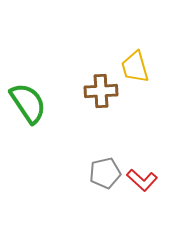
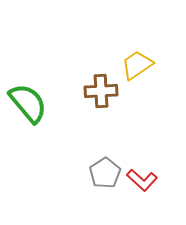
yellow trapezoid: moved 2 px right, 2 px up; rotated 72 degrees clockwise
green semicircle: rotated 6 degrees counterclockwise
gray pentagon: rotated 20 degrees counterclockwise
